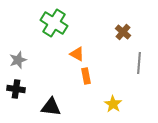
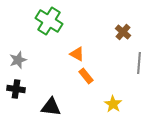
green cross: moved 5 px left, 2 px up
orange rectangle: rotated 28 degrees counterclockwise
